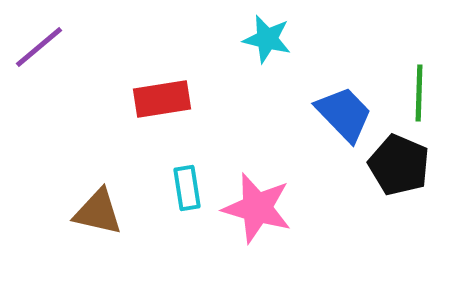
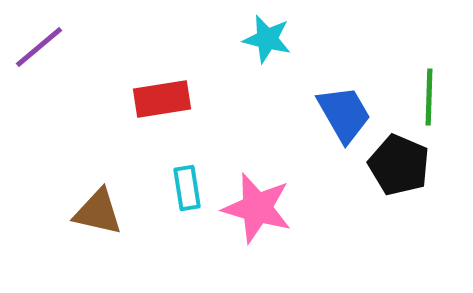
green line: moved 10 px right, 4 px down
blue trapezoid: rotated 14 degrees clockwise
